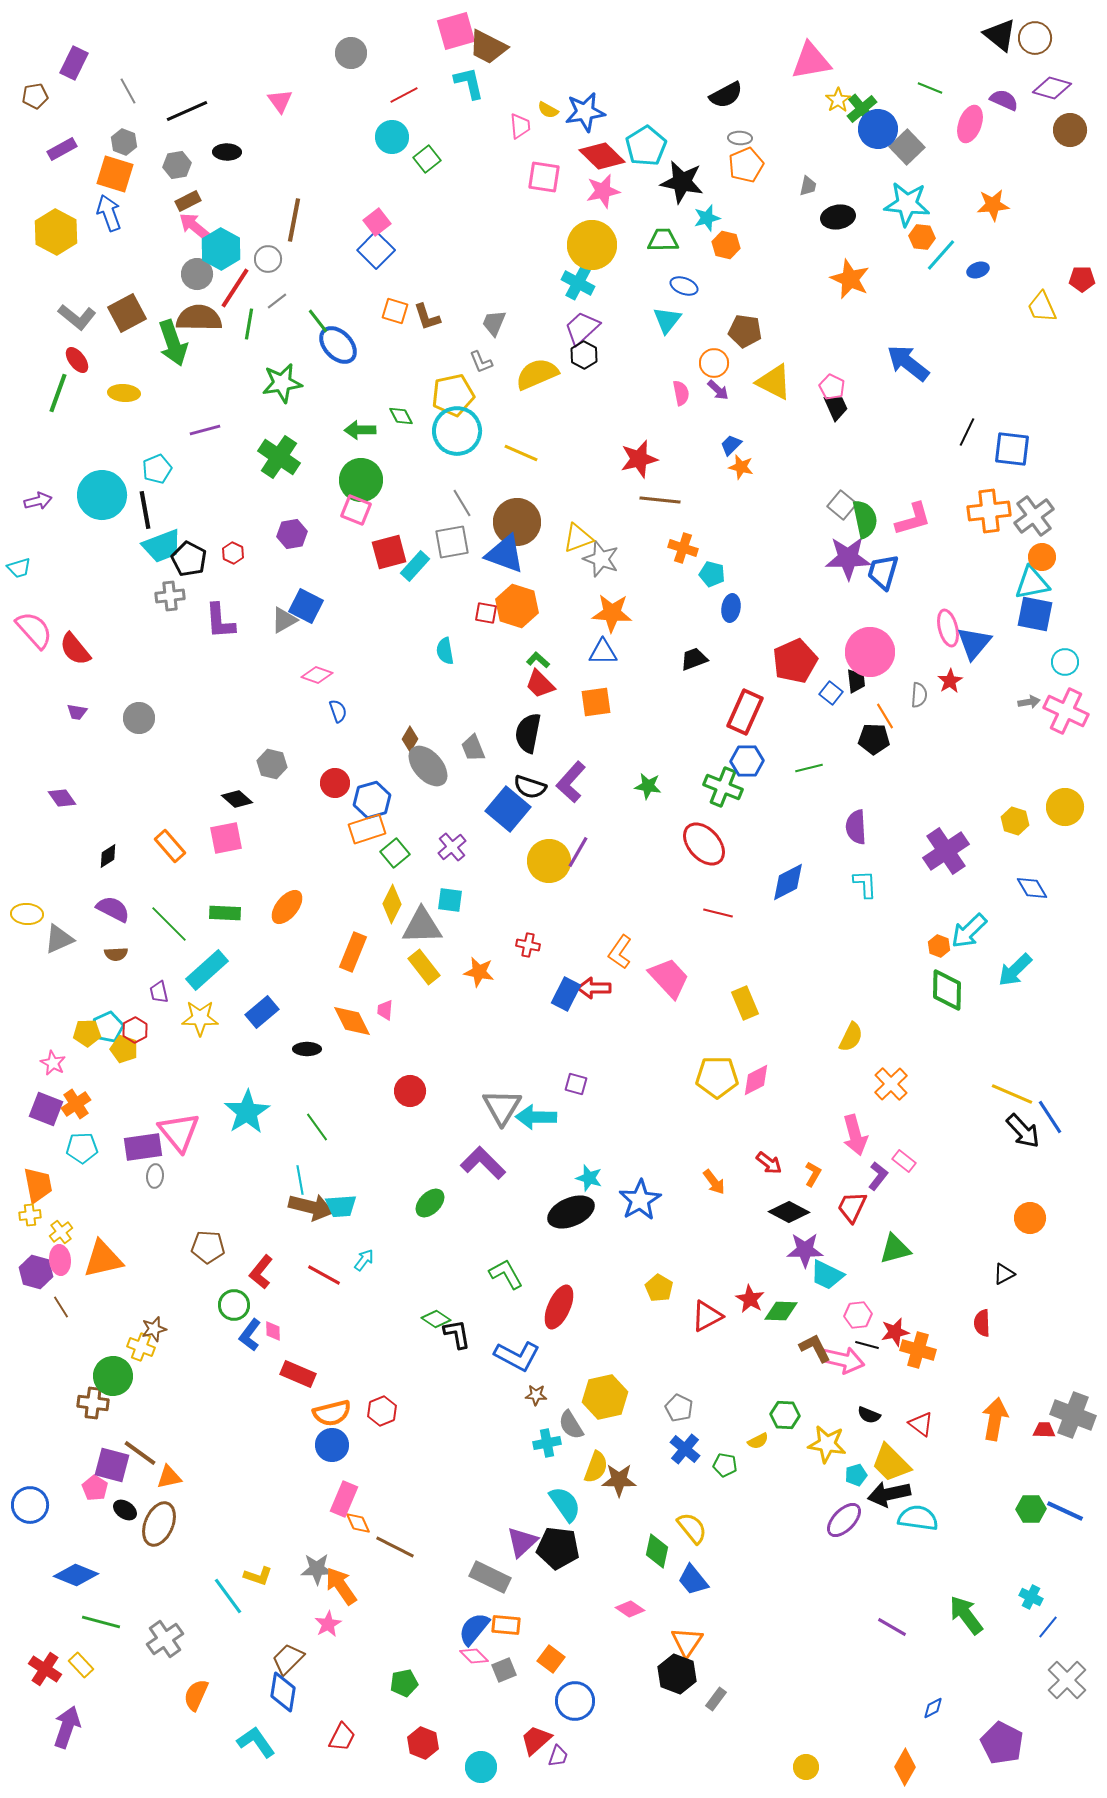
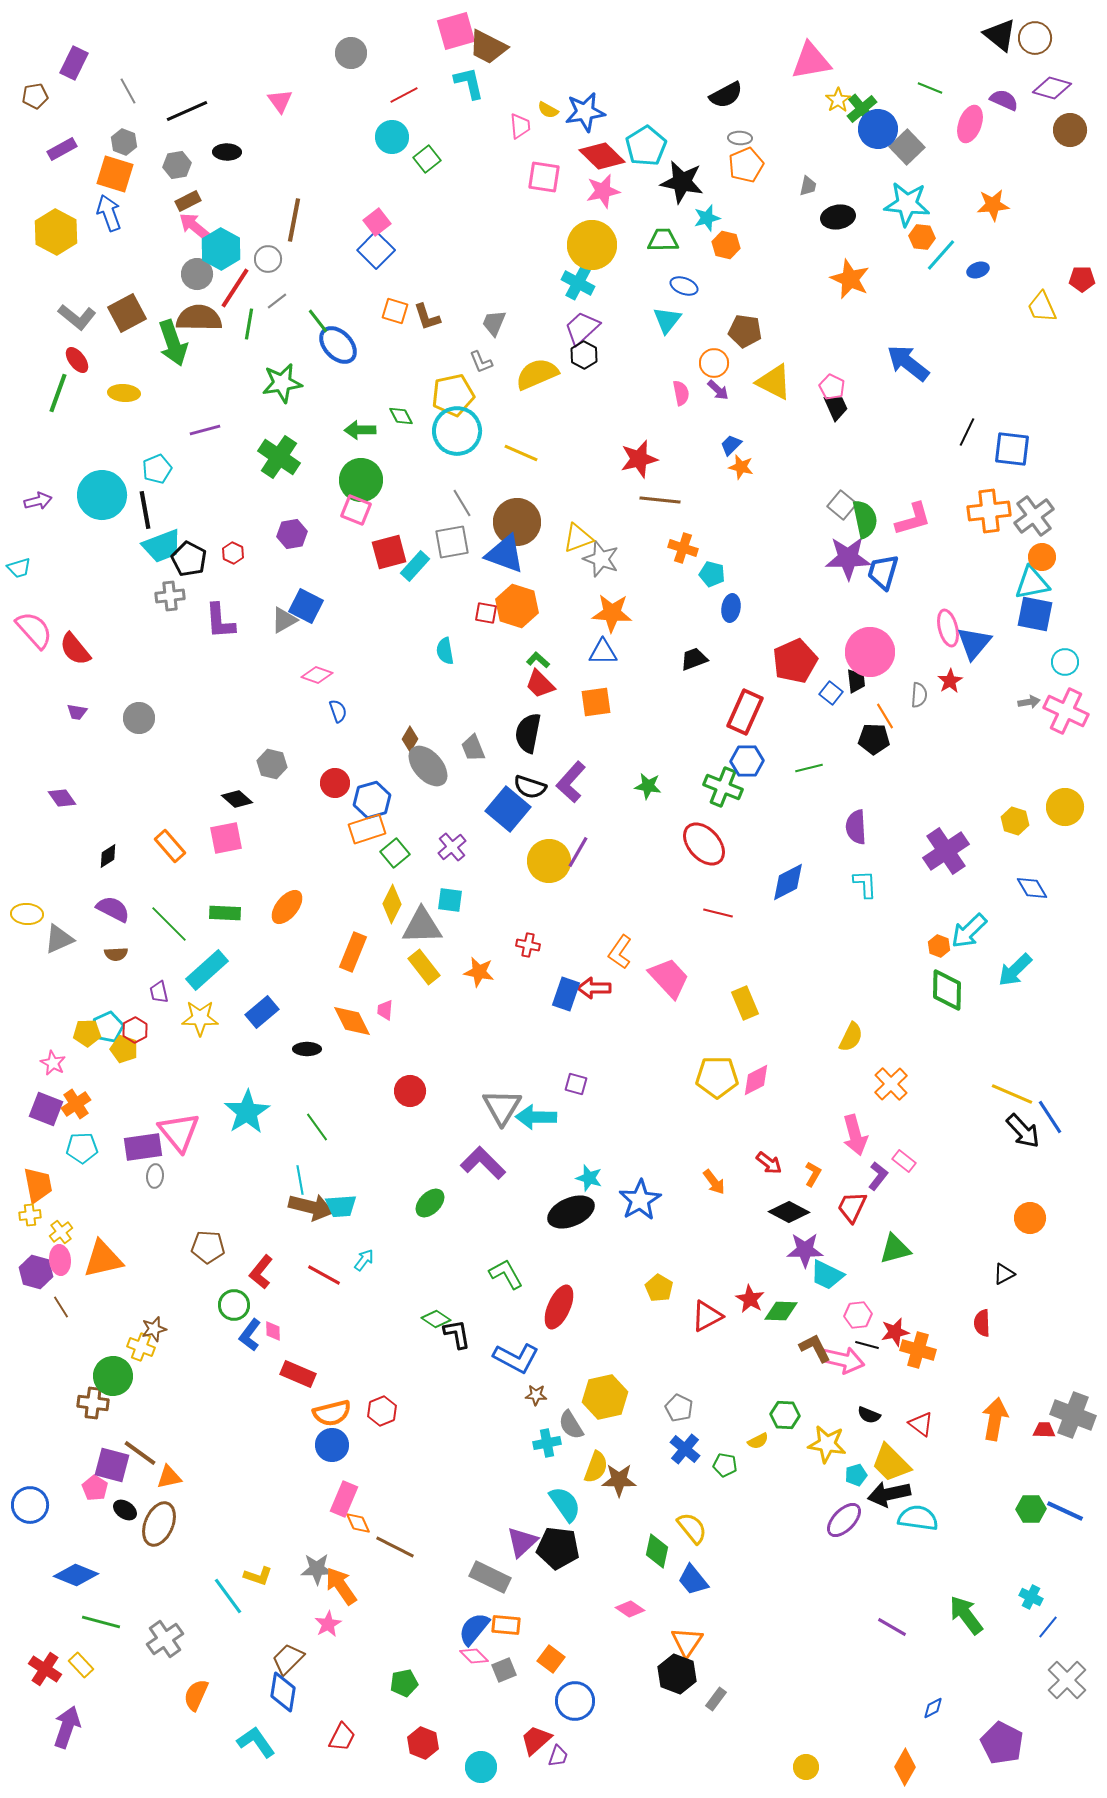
blue rectangle at (566, 994): rotated 8 degrees counterclockwise
blue L-shape at (517, 1356): moved 1 px left, 2 px down
